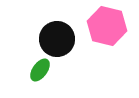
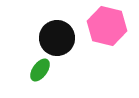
black circle: moved 1 px up
